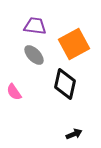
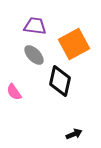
black diamond: moved 5 px left, 3 px up
